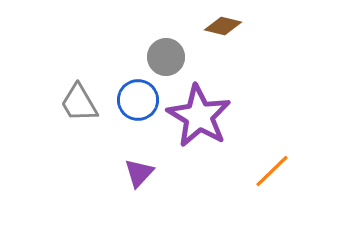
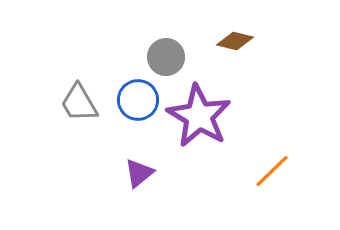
brown diamond: moved 12 px right, 15 px down
purple triangle: rotated 8 degrees clockwise
